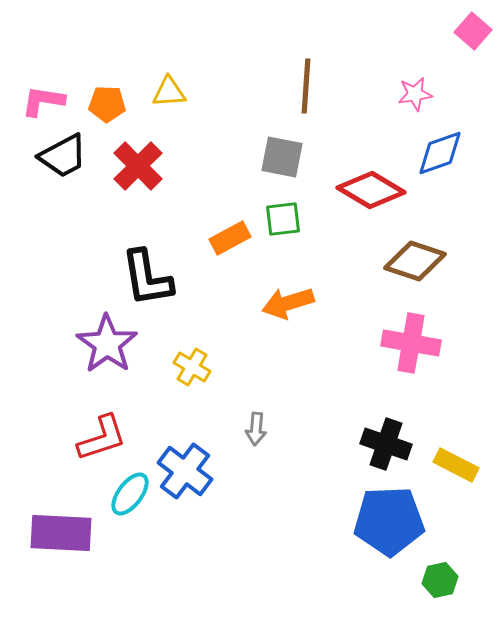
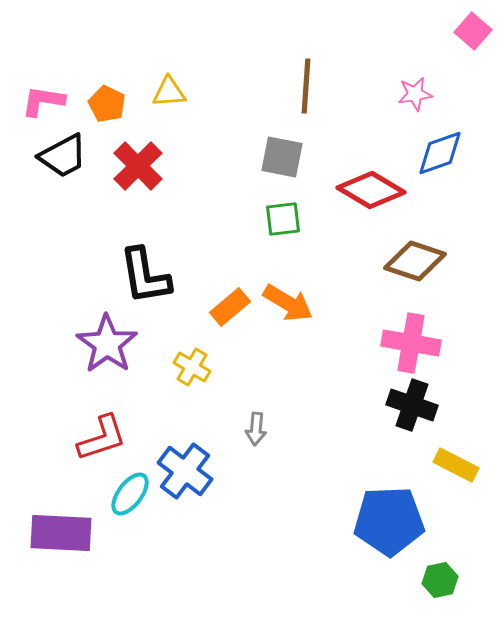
orange pentagon: rotated 24 degrees clockwise
orange rectangle: moved 69 px down; rotated 12 degrees counterclockwise
black L-shape: moved 2 px left, 2 px up
orange arrow: rotated 132 degrees counterclockwise
black cross: moved 26 px right, 39 px up
